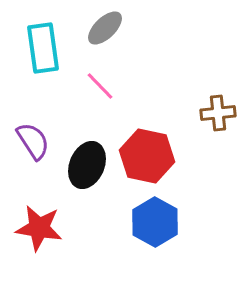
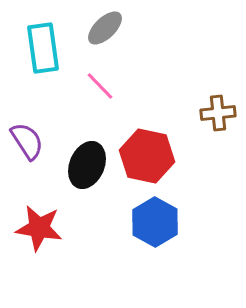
purple semicircle: moved 6 px left
